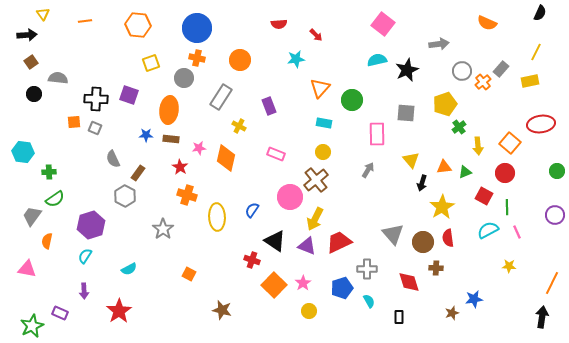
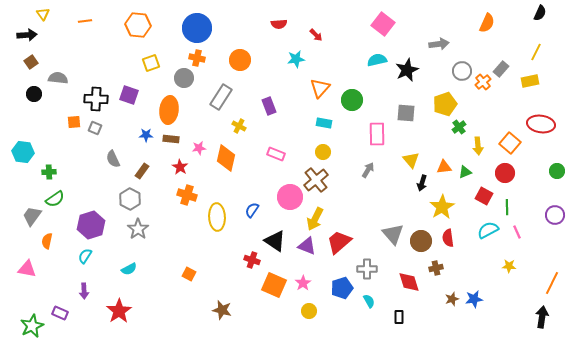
orange semicircle at (487, 23): rotated 90 degrees counterclockwise
red ellipse at (541, 124): rotated 16 degrees clockwise
brown rectangle at (138, 173): moved 4 px right, 2 px up
gray hexagon at (125, 196): moved 5 px right, 3 px down
gray star at (163, 229): moved 25 px left
red trapezoid at (339, 242): rotated 16 degrees counterclockwise
brown circle at (423, 242): moved 2 px left, 1 px up
brown cross at (436, 268): rotated 16 degrees counterclockwise
orange square at (274, 285): rotated 20 degrees counterclockwise
brown star at (452, 313): moved 14 px up
